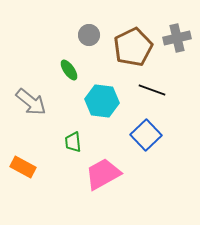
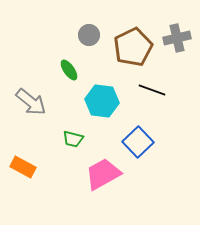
blue square: moved 8 px left, 7 px down
green trapezoid: moved 3 px up; rotated 70 degrees counterclockwise
